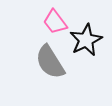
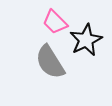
pink trapezoid: rotated 8 degrees counterclockwise
